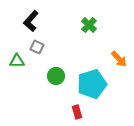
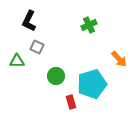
black L-shape: moved 2 px left; rotated 15 degrees counterclockwise
green cross: rotated 21 degrees clockwise
red rectangle: moved 6 px left, 10 px up
